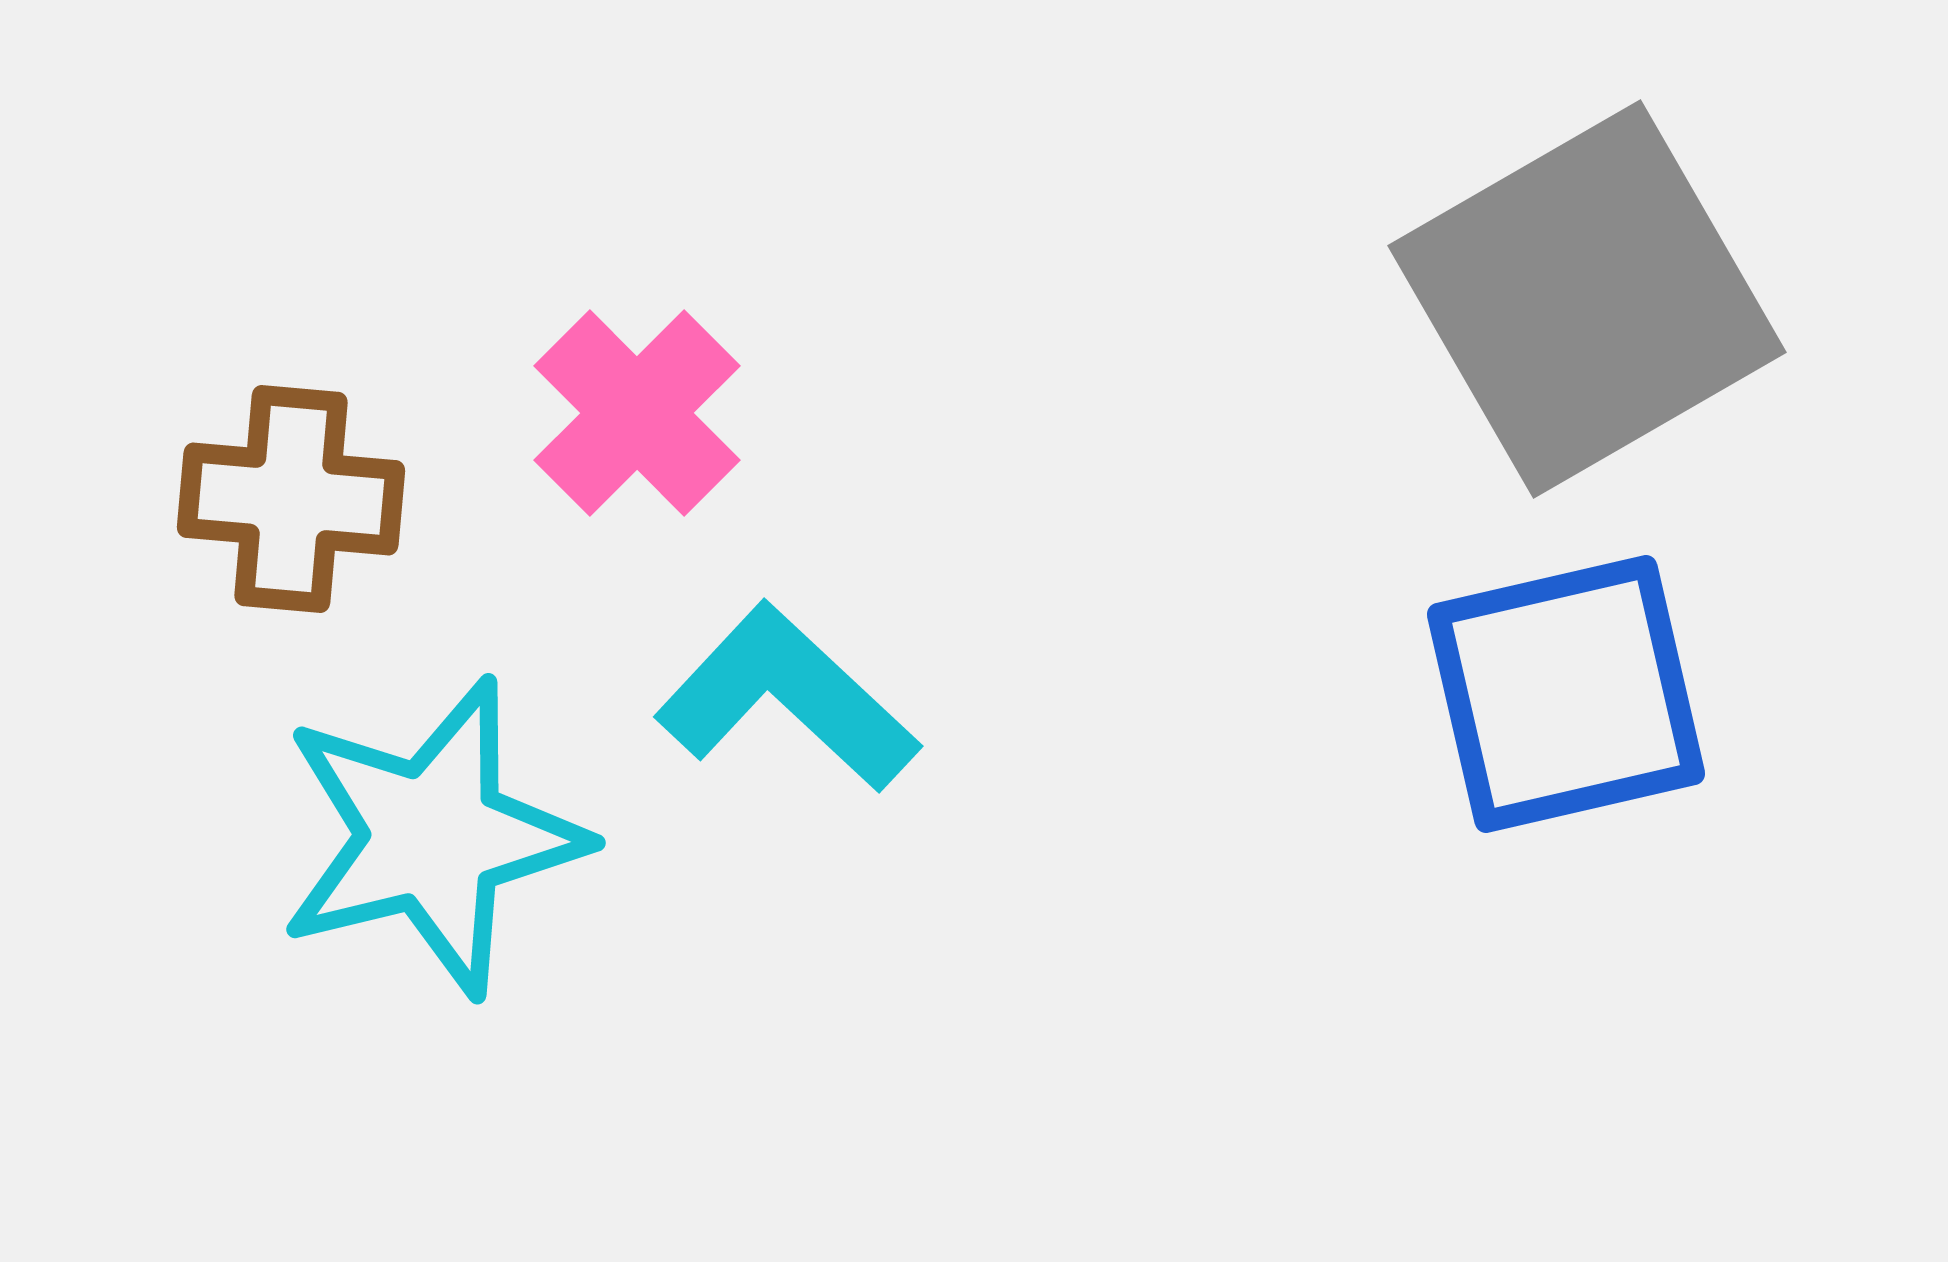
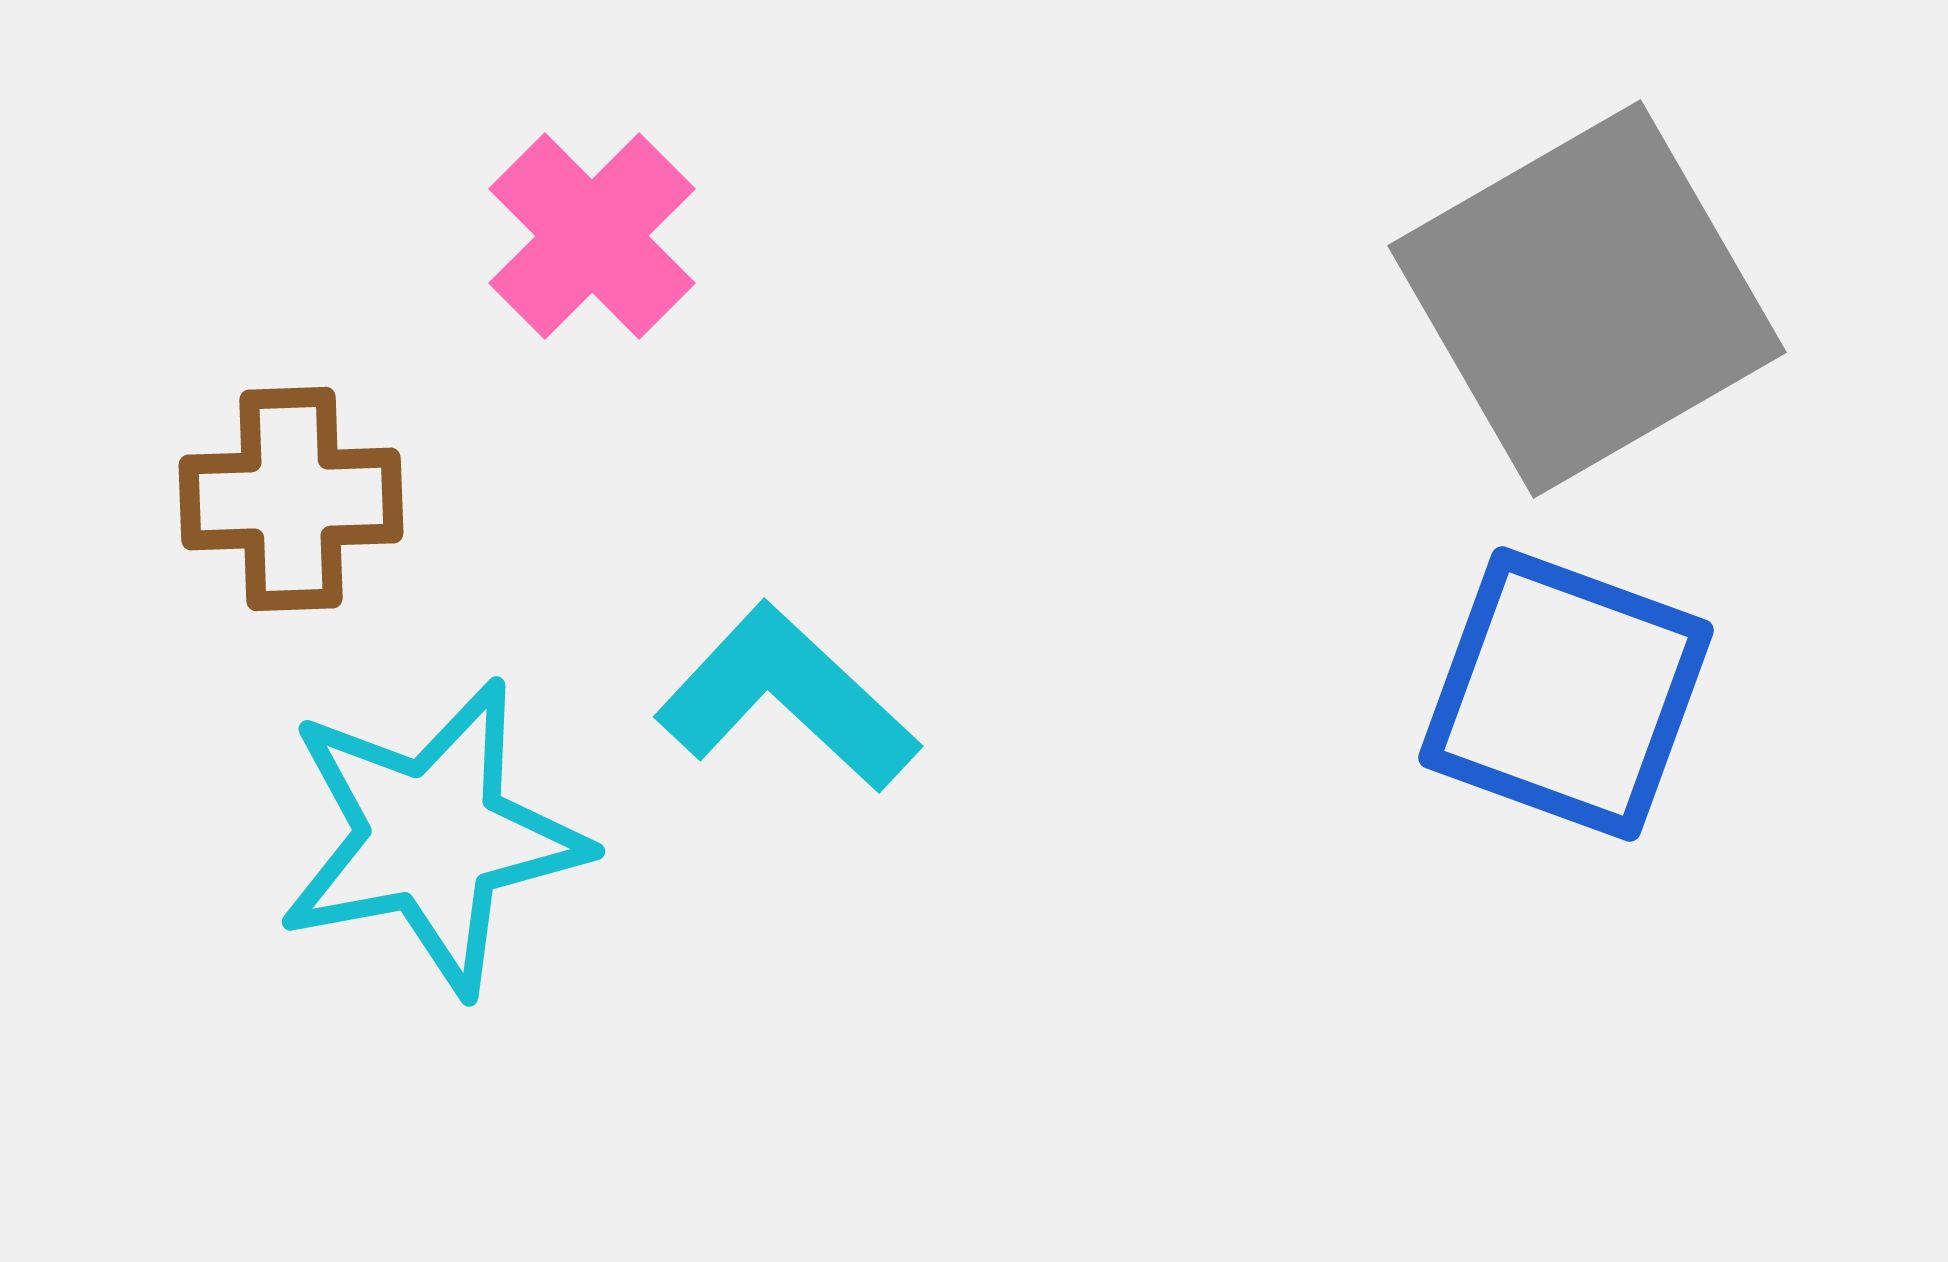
pink cross: moved 45 px left, 177 px up
brown cross: rotated 7 degrees counterclockwise
blue square: rotated 33 degrees clockwise
cyan star: rotated 3 degrees clockwise
